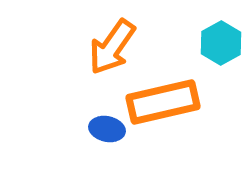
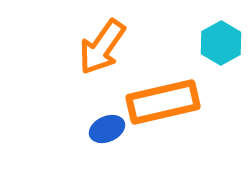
orange arrow: moved 10 px left
blue ellipse: rotated 36 degrees counterclockwise
